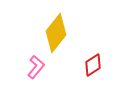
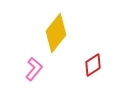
pink L-shape: moved 2 px left, 2 px down
